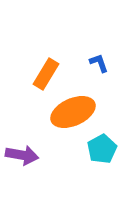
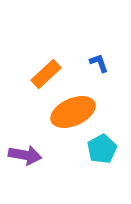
orange rectangle: rotated 16 degrees clockwise
purple arrow: moved 3 px right
